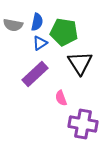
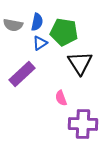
purple rectangle: moved 13 px left
purple cross: rotated 8 degrees counterclockwise
